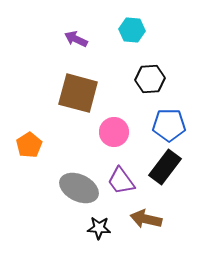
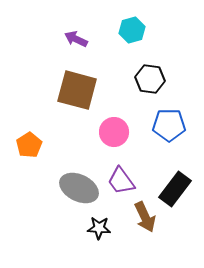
cyan hexagon: rotated 20 degrees counterclockwise
black hexagon: rotated 12 degrees clockwise
brown square: moved 1 px left, 3 px up
black rectangle: moved 10 px right, 22 px down
brown arrow: moved 1 px left, 2 px up; rotated 128 degrees counterclockwise
